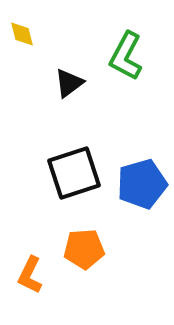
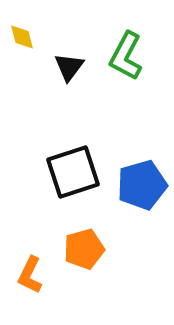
yellow diamond: moved 3 px down
black triangle: moved 16 px up; rotated 16 degrees counterclockwise
black square: moved 1 px left, 1 px up
blue pentagon: moved 1 px down
orange pentagon: rotated 12 degrees counterclockwise
